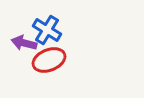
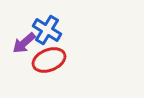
purple arrow: rotated 55 degrees counterclockwise
